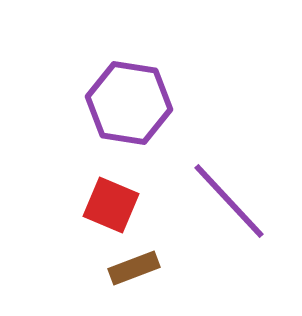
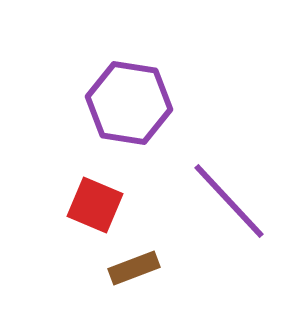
red square: moved 16 px left
